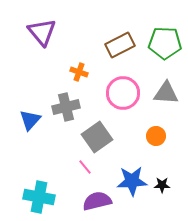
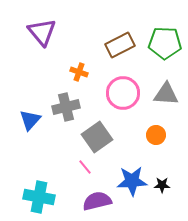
gray triangle: moved 1 px down
orange circle: moved 1 px up
